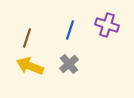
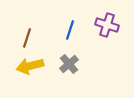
yellow arrow: rotated 36 degrees counterclockwise
